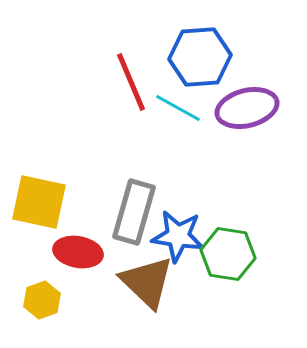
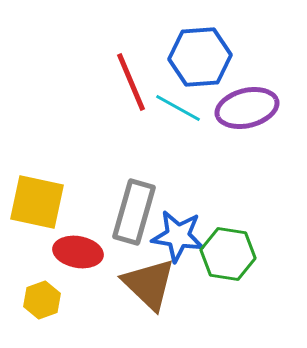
yellow square: moved 2 px left
brown triangle: moved 2 px right, 2 px down
